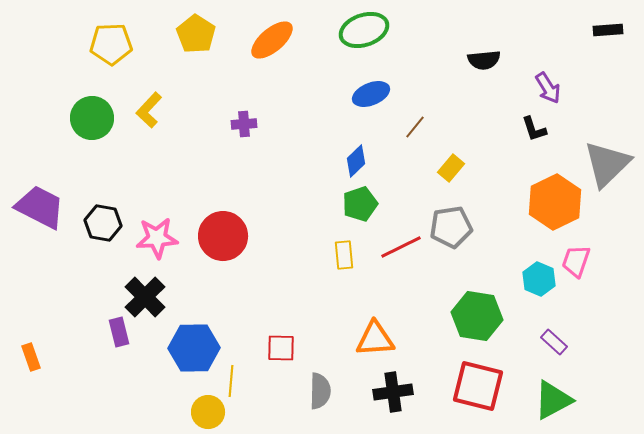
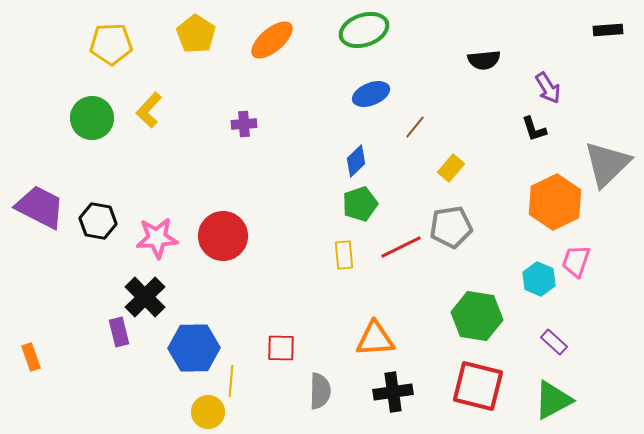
black hexagon at (103, 223): moved 5 px left, 2 px up
